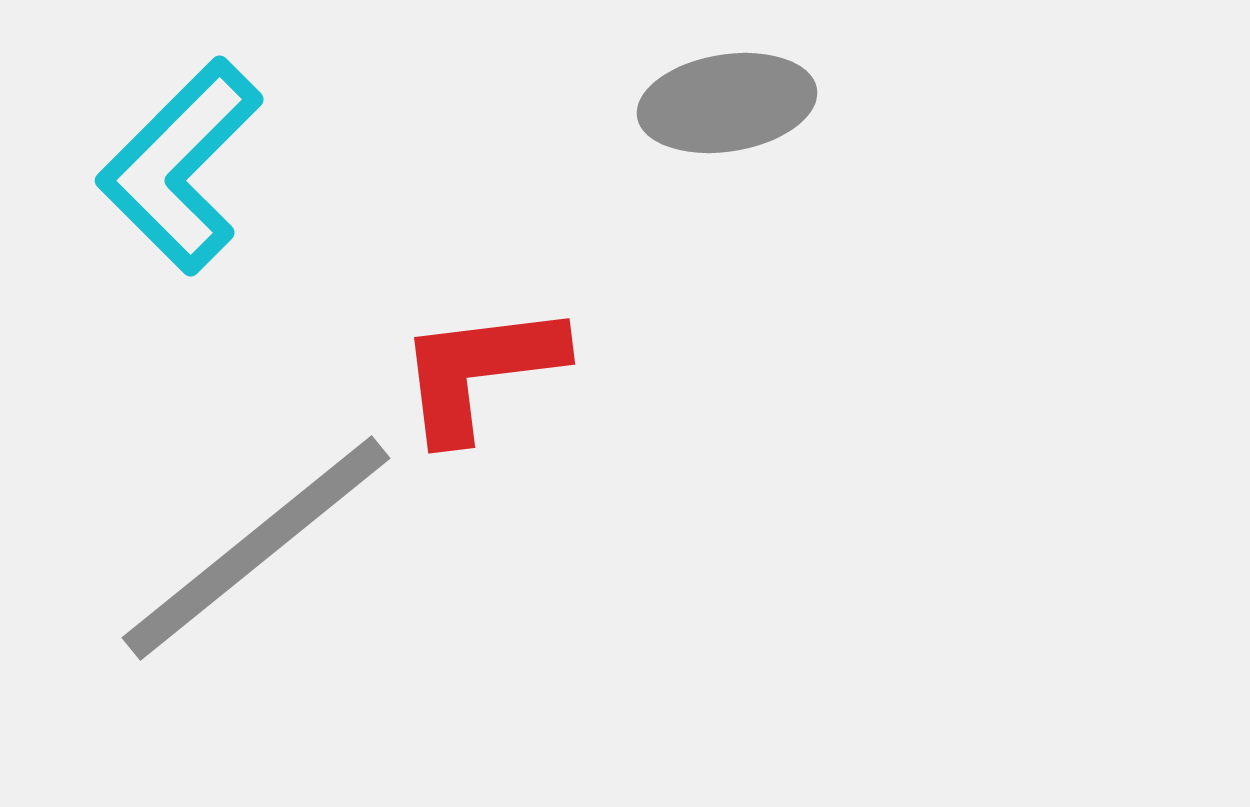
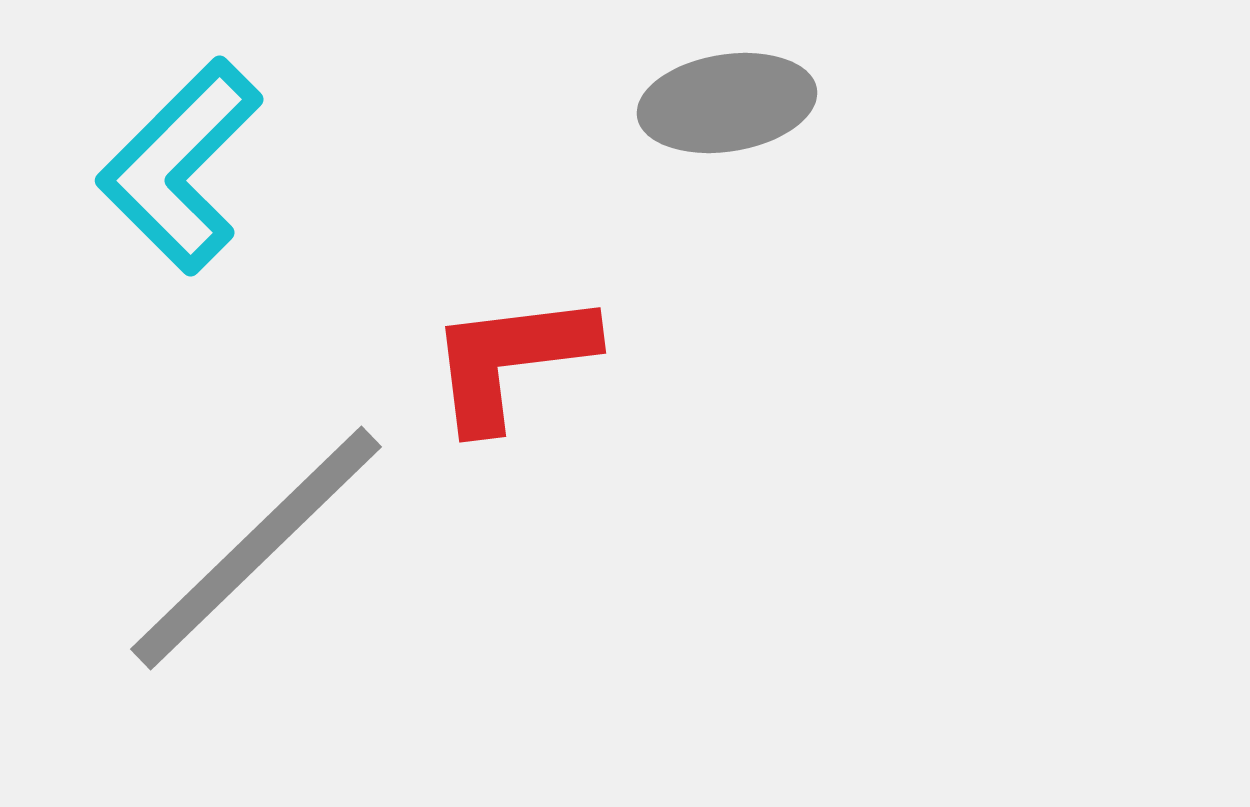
red L-shape: moved 31 px right, 11 px up
gray line: rotated 5 degrees counterclockwise
